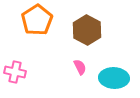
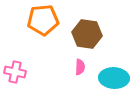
orange pentagon: moved 6 px right; rotated 28 degrees clockwise
brown hexagon: moved 4 px down; rotated 20 degrees counterclockwise
pink semicircle: rotated 28 degrees clockwise
